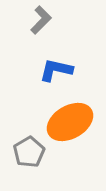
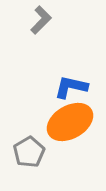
blue L-shape: moved 15 px right, 17 px down
